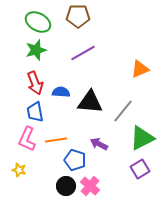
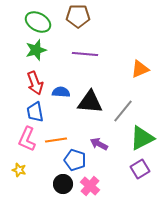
purple line: moved 2 px right, 1 px down; rotated 35 degrees clockwise
black circle: moved 3 px left, 2 px up
